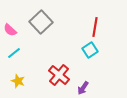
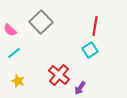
red line: moved 1 px up
purple arrow: moved 3 px left
